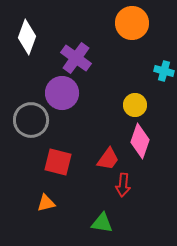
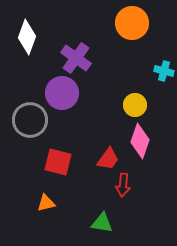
gray circle: moved 1 px left
